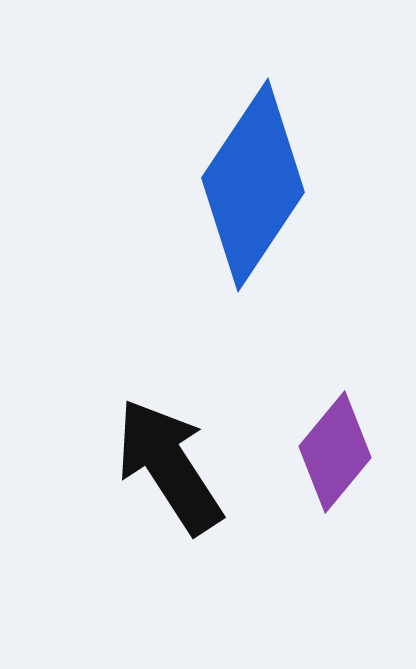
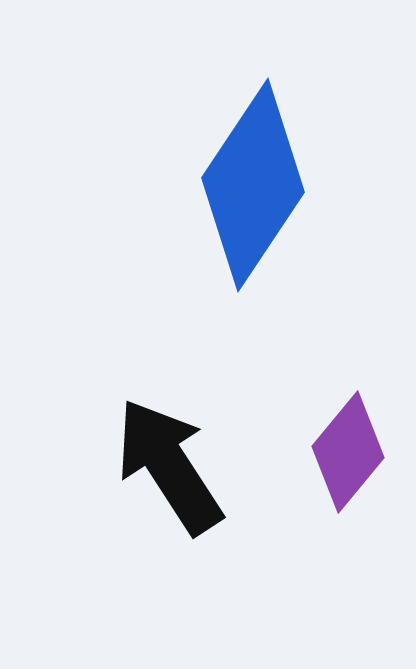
purple diamond: moved 13 px right
